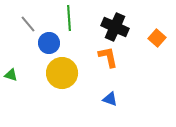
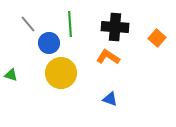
green line: moved 1 px right, 6 px down
black cross: rotated 20 degrees counterclockwise
orange L-shape: rotated 45 degrees counterclockwise
yellow circle: moved 1 px left
